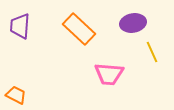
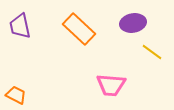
purple trapezoid: rotated 16 degrees counterclockwise
yellow line: rotated 30 degrees counterclockwise
pink trapezoid: moved 2 px right, 11 px down
